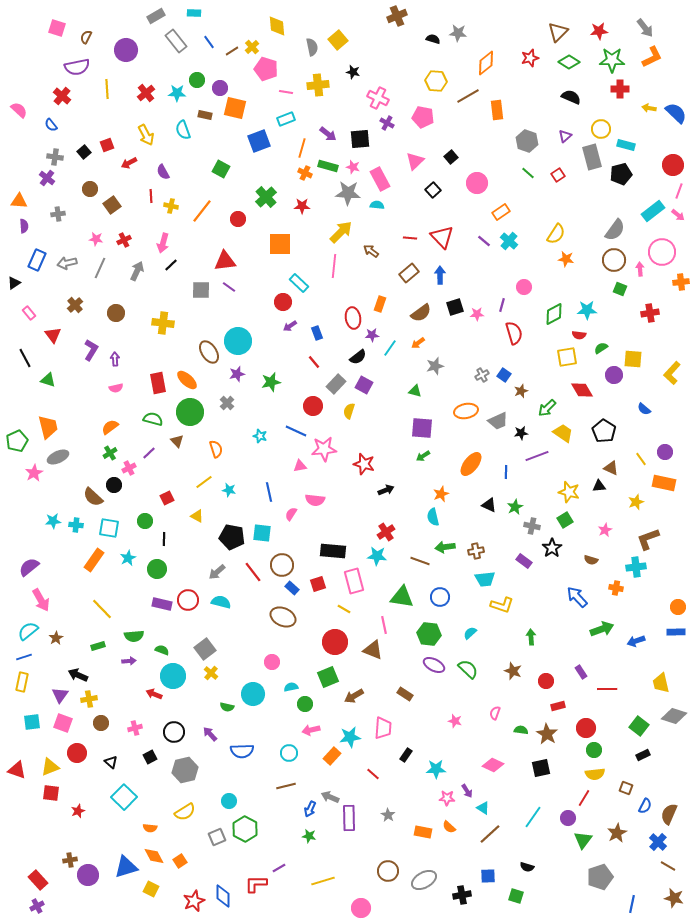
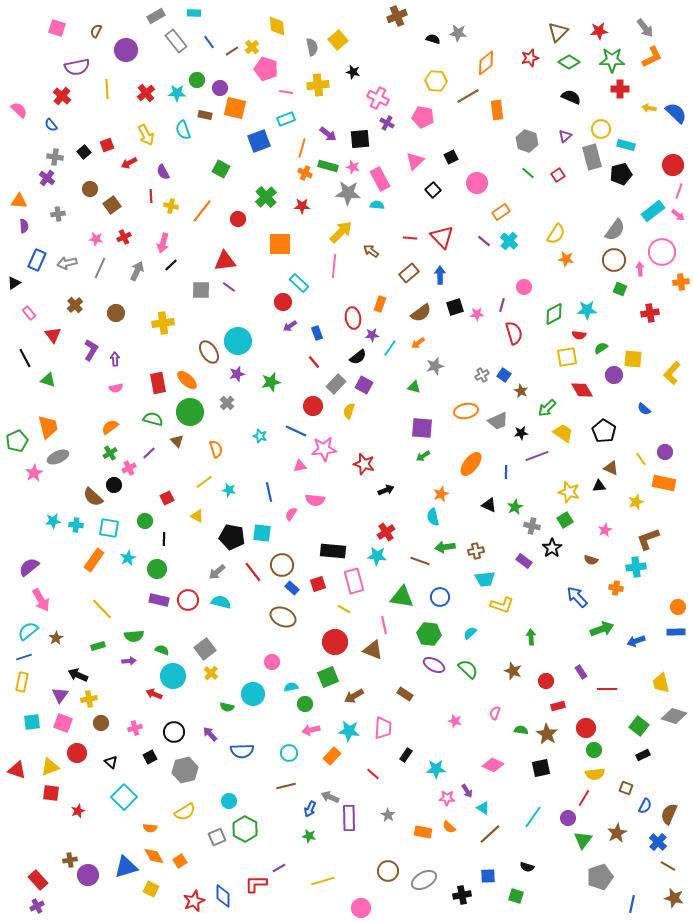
brown semicircle at (86, 37): moved 10 px right, 6 px up
black square at (451, 157): rotated 16 degrees clockwise
red cross at (124, 240): moved 3 px up
yellow cross at (163, 323): rotated 15 degrees counterclockwise
green triangle at (415, 391): moved 1 px left, 4 px up
brown star at (521, 391): rotated 24 degrees counterclockwise
purple rectangle at (162, 604): moved 3 px left, 4 px up
cyan star at (350, 737): moved 1 px left, 6 px up; rotated 15 degrees clockwise
